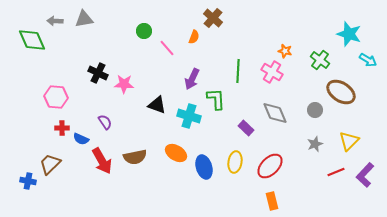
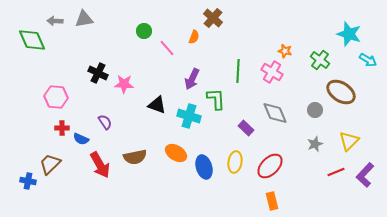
red arrow: moved 2 px left, 4 px down
